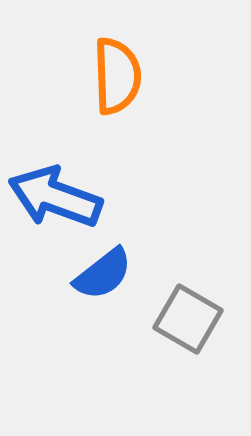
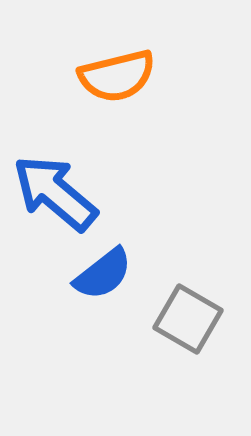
orange semicircle: rotated 78 degrees clockwise
blue arrow: moved 4 px up; rotated 20 degrees clockwise
